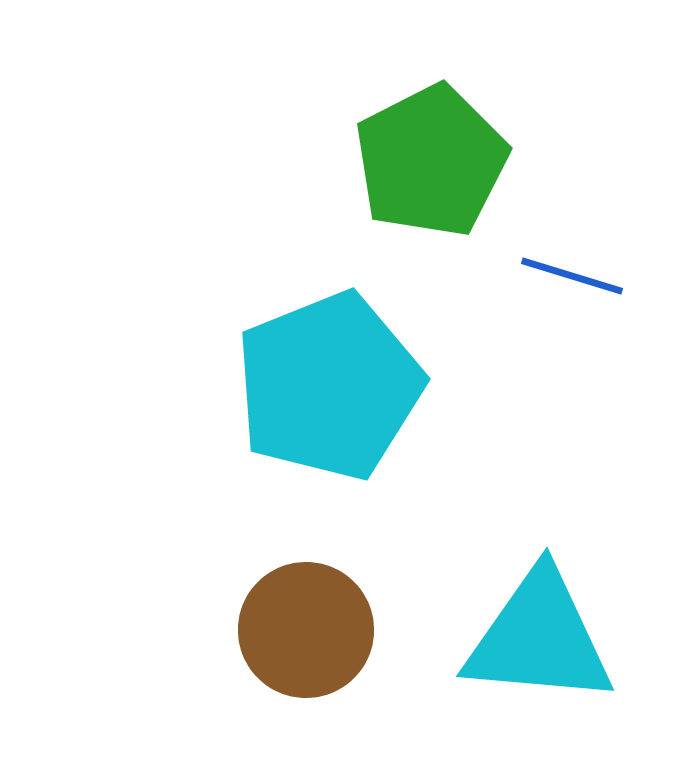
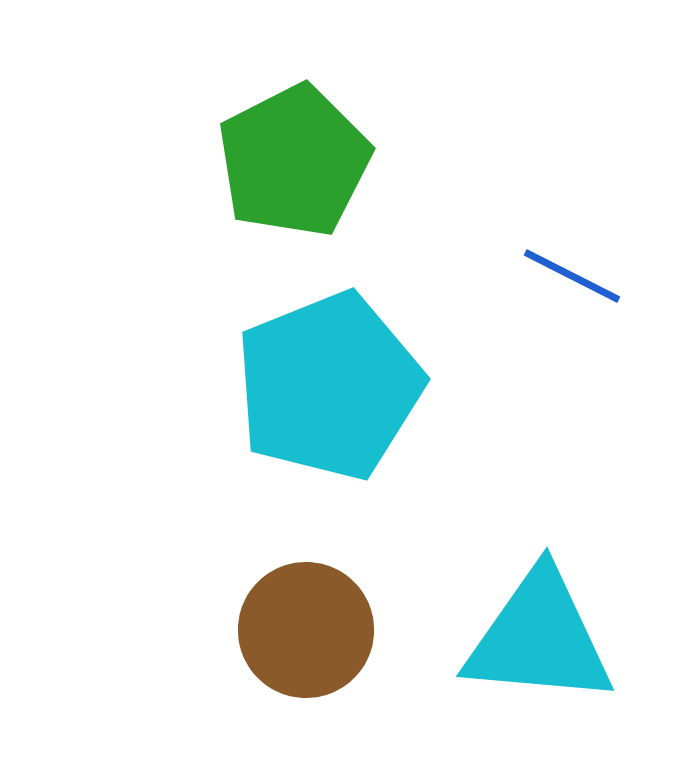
green pentagon: moved 137 px left
blue line: rotated 10 degrees clockwise
